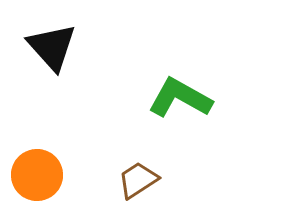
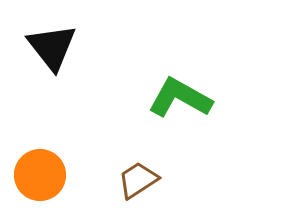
black triangle: rotated 4 degrees clockwise
orange circle: moved 3 px right
